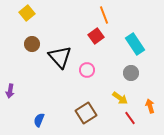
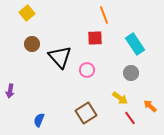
red square: moved 1 px left, 2 px down; rotated 35 degrees clockwise
orange arrow: rotated 32 degrees counterclockwise
